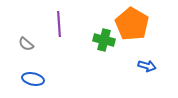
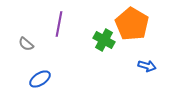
purple line: rotated 15 degrees clockwise
green cross: rotated 15 degrees clockwise
blue ellipse: moved 7 px right; rotated 45 degrees counterclockwise
